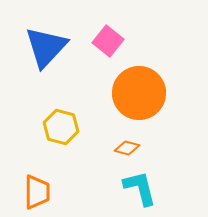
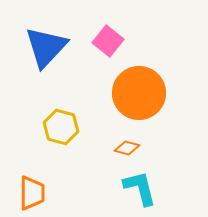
orange trapezoid: moved 5 px left, 1 px down
